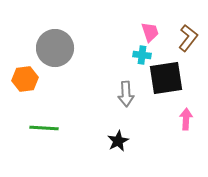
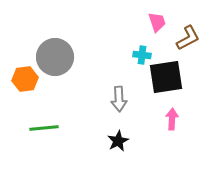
pink trapezoid: moved 7 px right, 10 px up
brown L-shape: rotated 24 degrees clockwise
gray circle: moved 9 px down
black square: moved 1 px up
gray arrow: moved 7 px left, 5 px down
pink arrow: moved 14 px left
green line: rotated 8 degrees counterclockwise
